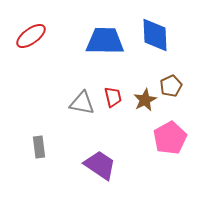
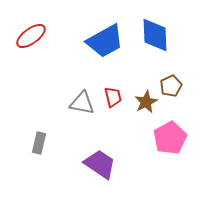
blue trapezoid: rotated 150 degrees clockwise
brown star: moved 1 px right, 2 px down
gray rectangle: moved 4 px up; rotated 20 degrees clockwise
purple trapezoid: moved 1 px up
